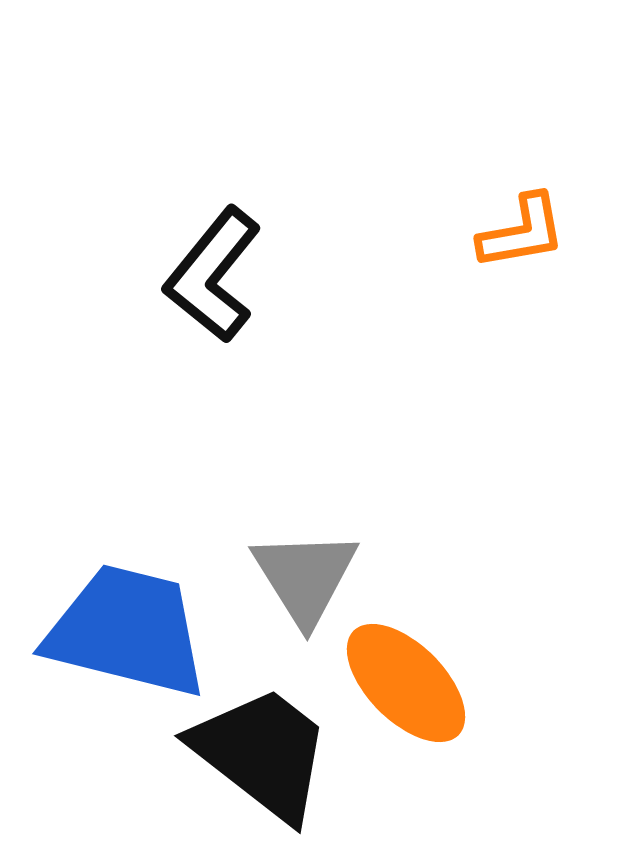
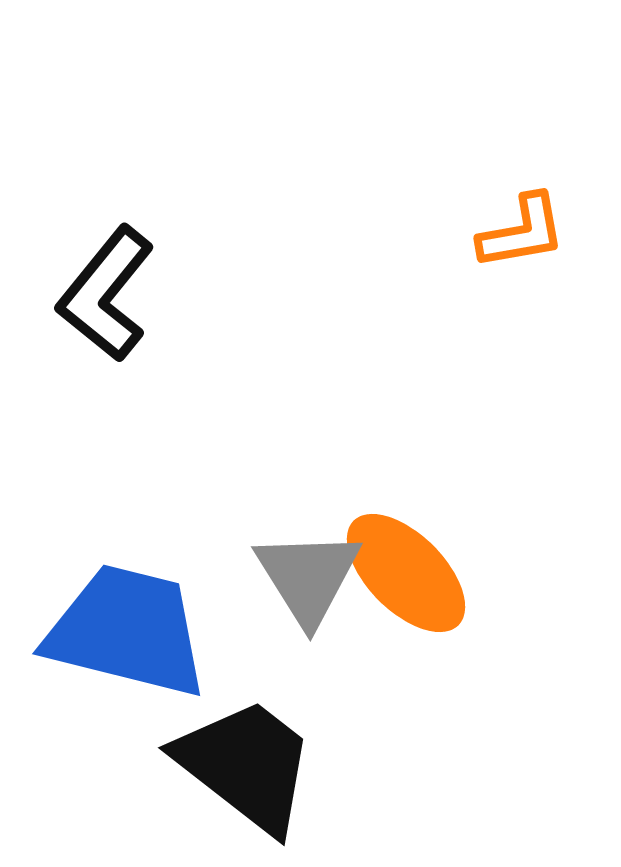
black L-shape: moved 107 px left, 19 px down
gray triangle: moved 3 px right
orange ellipse: moved 110 px up
black trapezoid: moved 16 px left, 12 px down
